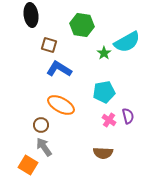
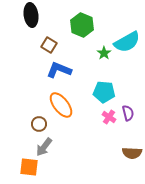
green hexagon: rotated 15 degrees clockwise
brown square: rotated 14 degrees clockwise
blue L-shape: moved 1 px down; rotated 10 degrees counterclockwise
cyan pentagon: rotated 15 degrees clockwise
orange ellipse: rotated 24 degrees clockwise
purple semicircle: moved 3 px up
pink cross: moved 3 px up
brown circle: moved 2 px left, 1 px up
gray arrow: rotated 108 degrees counterclockwise
brown semicircle: moved 29 px right
orange square: moved 1 px right, 2 px down; rotated 24 degrees counterclockwise
